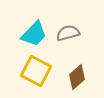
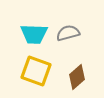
cyan trapezoid: rotated 48 degrees clockwise
yellow square: rotated 8 degrees counterclockwise
